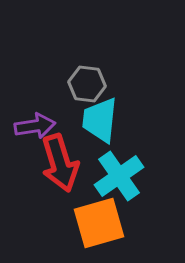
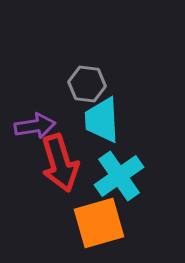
cyan trapezoid: moved 2 px right; rotated 9 degrees counterclockwise
